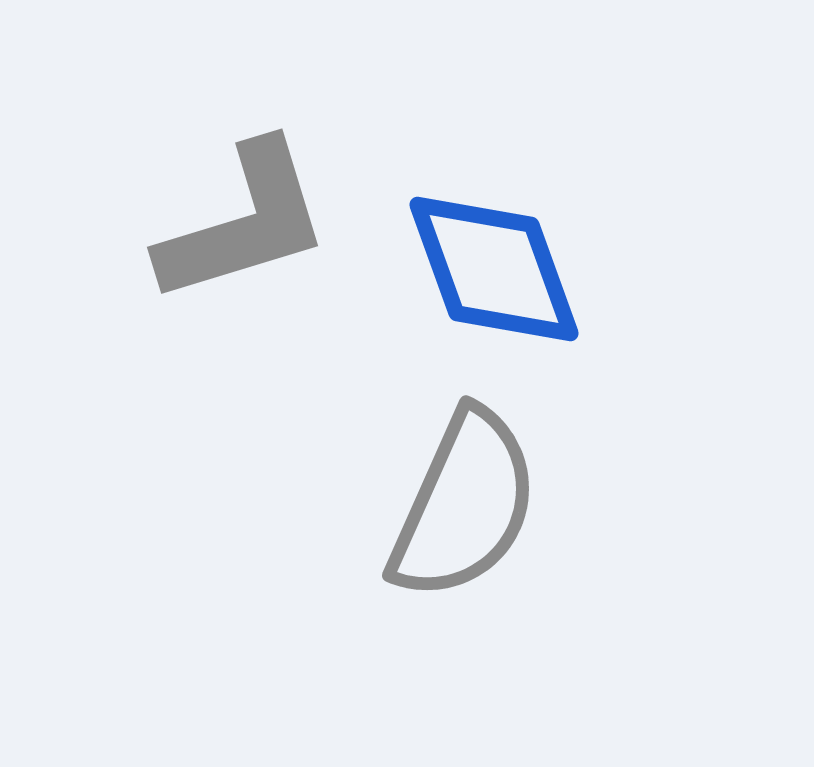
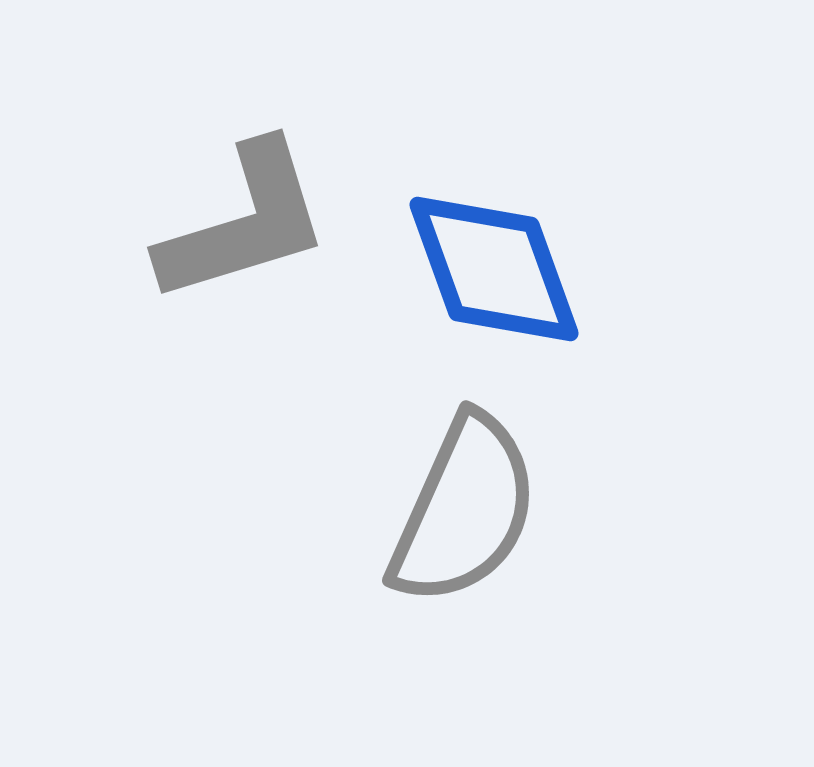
gray semicircle: moved 5 px down
